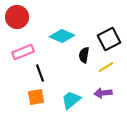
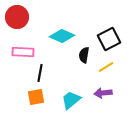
pink rectangle: rotated 25 degrees clockwise
black line: rotated 30 degrees clockwise
